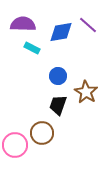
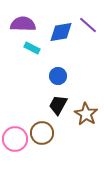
brown star: moved 22 px down
black trapezoid: rotated 10 degrees clockwise
pink circle: moved 6 px up
